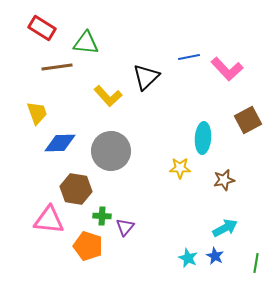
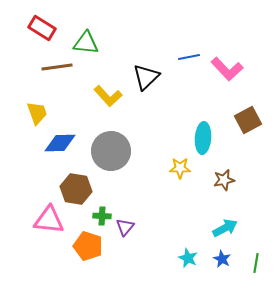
blue star: moved 7 px right, 3 px down
